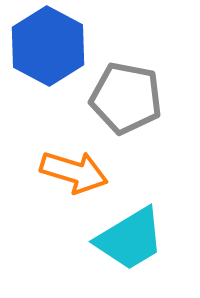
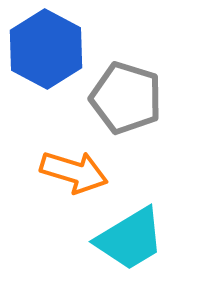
blue hexagon: moved 2 px left, 3 px down
gray pentagon: rotated 6 degrees clockwise
